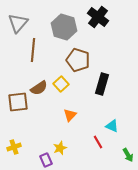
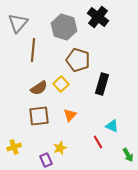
brown square: moved 21 px right, 14 px down
